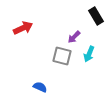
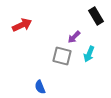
red arrow: moved 1 px left, 3 px up
blue semicircle: rotated 136 degrees counterclockwise
